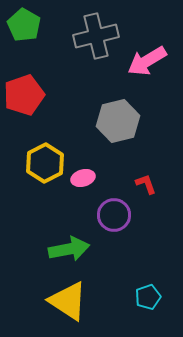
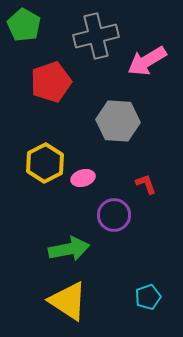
red pentagon: moved 27 px right, 13 px up
gray hexagon: rotated 18 degrees clockwise
